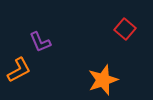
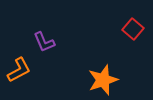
red square: moved 8 px right
purple L-shape: moved 4 px right
